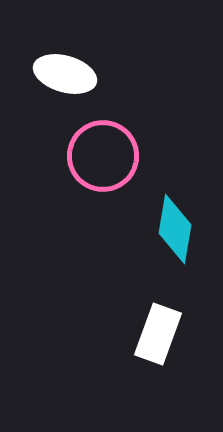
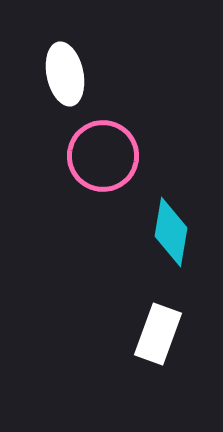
white ellipse: rotated 62 degrees clockwise
cyan diamond: moved 4 px left, 3 px down
